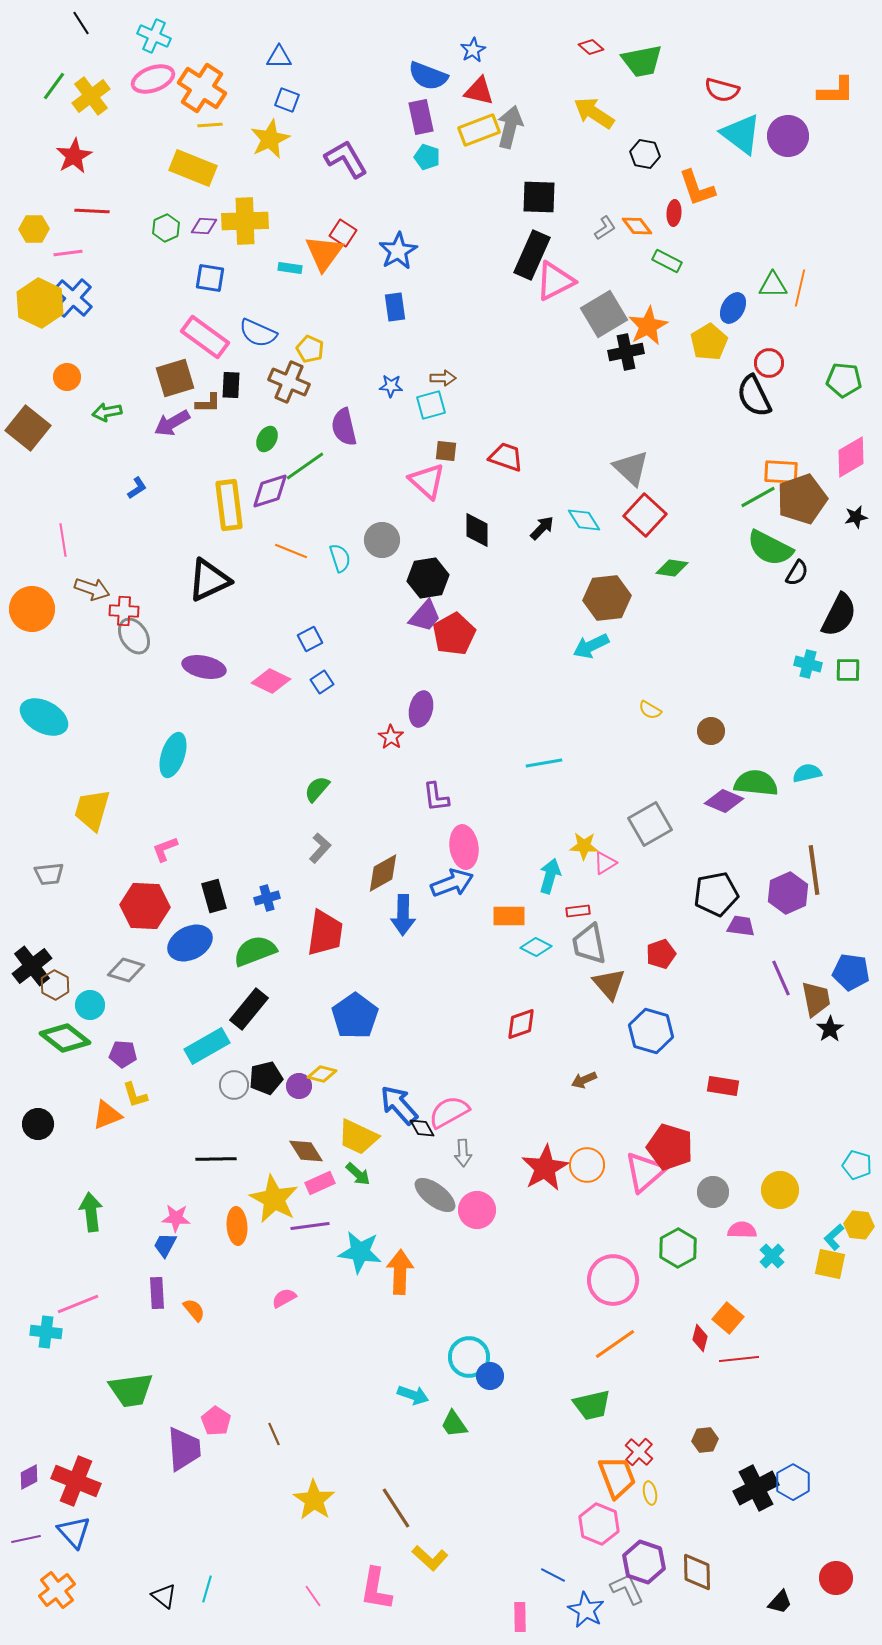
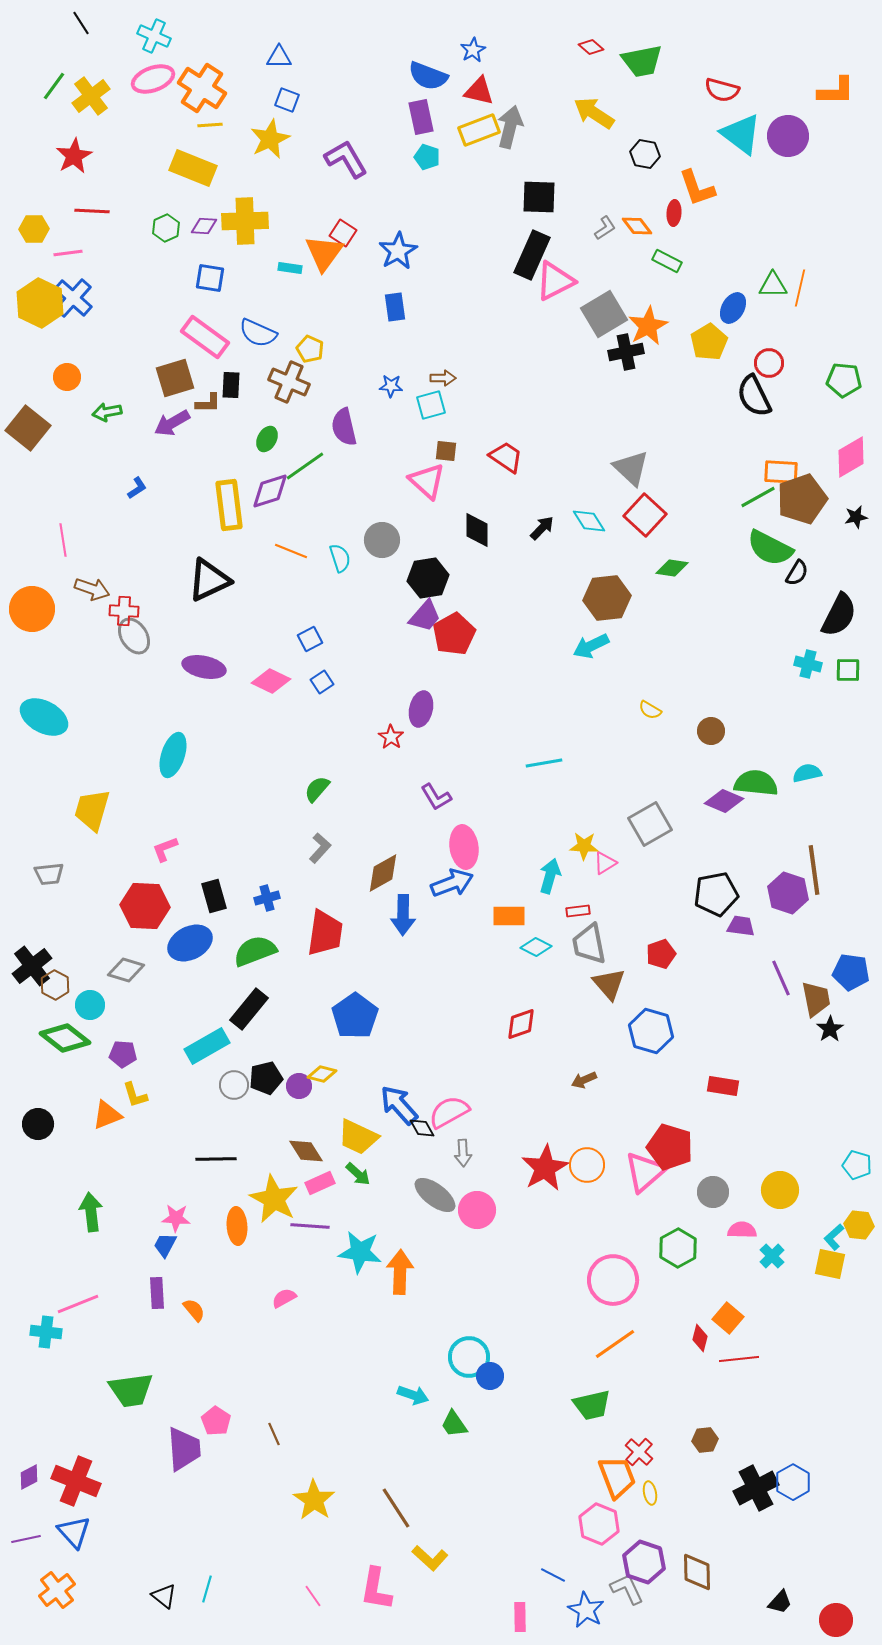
red trapezoid at (506, 457): rotated 15 degrees clockwise
cyan diamond at (584, 520): moved 5 px right, 1 px down
purple L-shape at (436, 797): rotated 24 degrees counterclockwise
purple hexagon at (788, 893): rotated 18 degrees counterclockwise
purple line at (310, 1226): rotated 12 degrees clockwise
red circle at (836, 1578): moved 42 px down
